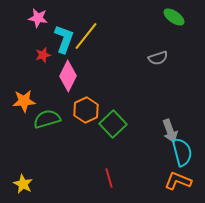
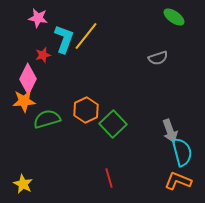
pink diamond: moved 40 px left, 3 px down
